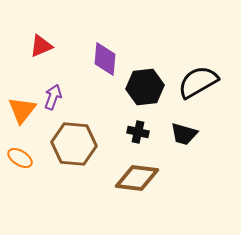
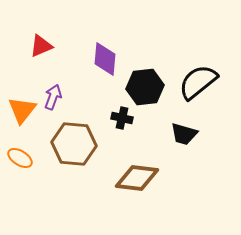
black semicircle: rotated 9 degrees counterclockwise
black cross: moved 16 px left, 14 px up
